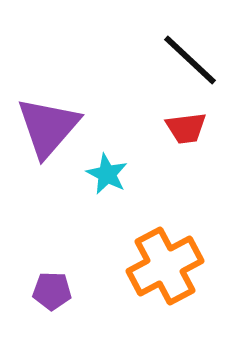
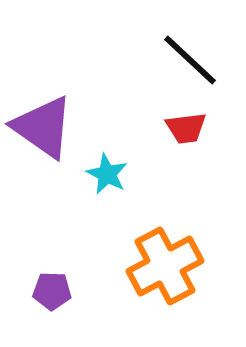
purple triangle: moved 5 px left; rotated 36 degrees counterclockwise
